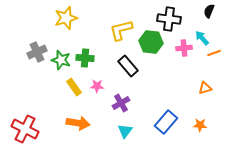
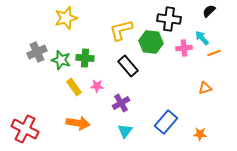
black semicircle: rotated 24 degrees clockwise
orange star: moved 9 px down
